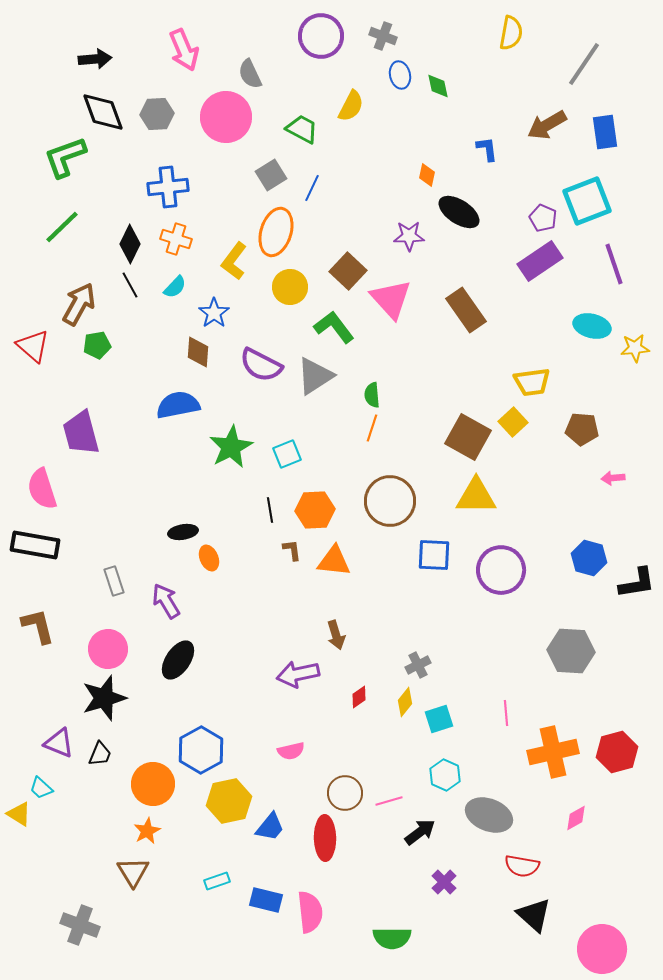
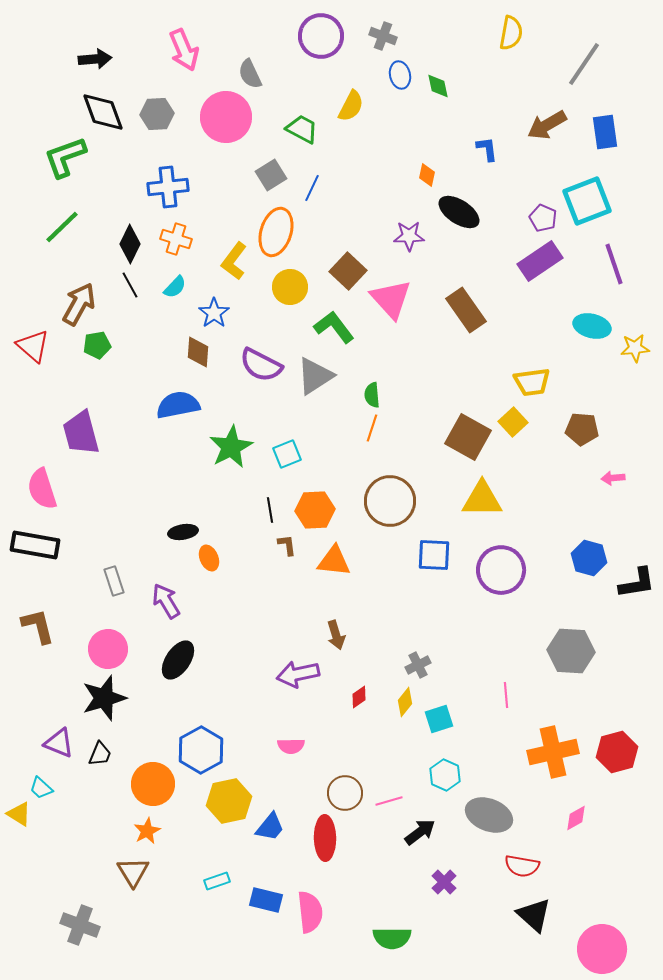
yellow triangle at (476, 496): moved 6 px right, 3 px down
brown L-shape at (292, 550): moved 5 px left, 5 px up
pink line at (506, 713): moved 18 px up
pink semicircle at (291, 751): moved 5 px up; rotated 12 degrees clockwise
